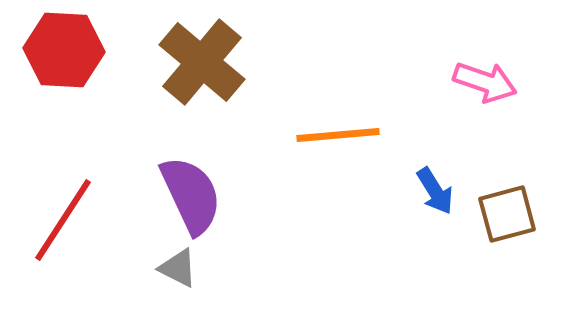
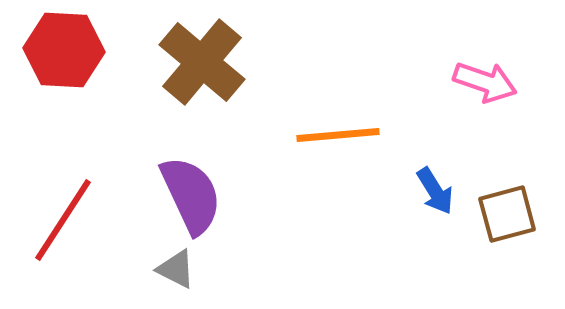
gray triangle: moved 2 px left, 1 px down
